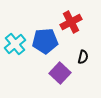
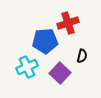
red cross: moved 3 px left, 1 px down; rotated 10 degrees clockwise
cyan cross: moved 12 px right, 23 px down; rotated 15 degrees clockwise
black semicircle: moved 1 px left, 1 px up
